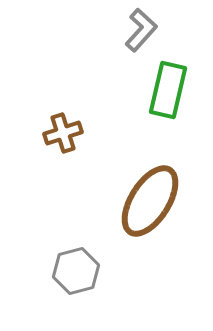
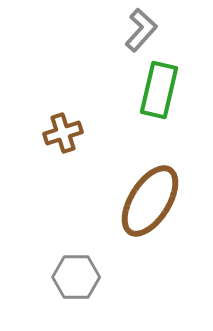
green rectangle: moved 9 px left
gray hexagon: moved 6 px down; rotated 15 degrees clockwise
